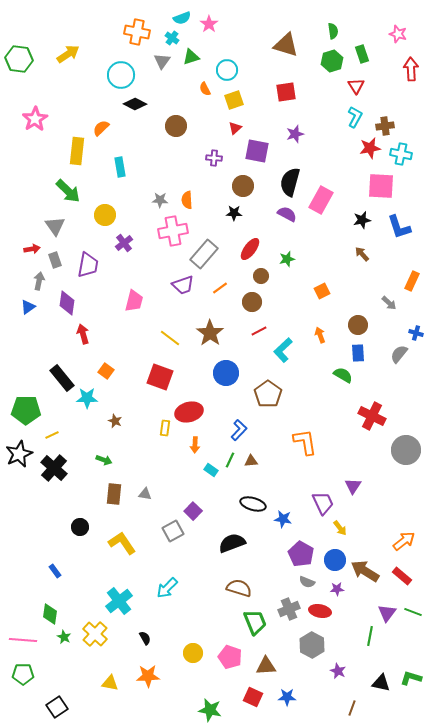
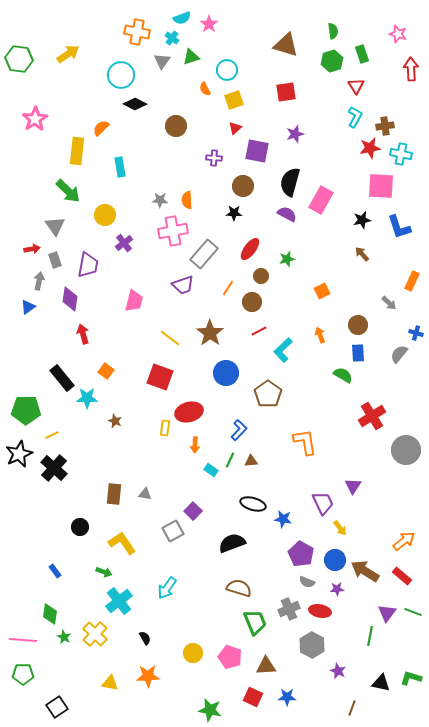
orange line at (220, 288): moved 8 px right; rotated 21 degrees counterclockwise
purple diamond at (67, 303): moved 3 px right, 4 px up
red cross at (372, 416): rotated 32 degrees clockwise
green arrow at (104, 460): moved 112 px down
cyan arrow at (167, 588): rotated 10 degrees counterclockwise
